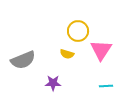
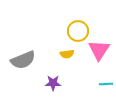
pink triangle: moved 2 px left
yellow semicircle: rotated 24 degrees counterclockwise
cyan line: moved 2 px up
